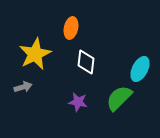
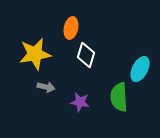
yellow star: rotated 16 degrees clockwise
white diamond: moved 7 px up; rotated 10 degrees clockwise
gray arrow: moved 23 px right; rotated 30 degrees clockwise
green semicircle: moved 1 px up; rotated 48 degrees counterclockwise
purple star: moved 2 px right
